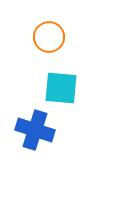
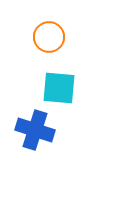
cyan square: moved 2 px left
